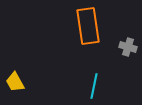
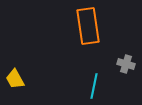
gray cross: moved 2 px left, 17 px down
yellow trapezoid: moved 3 px up
